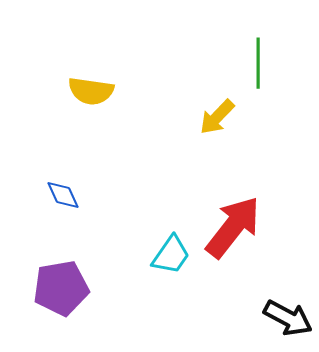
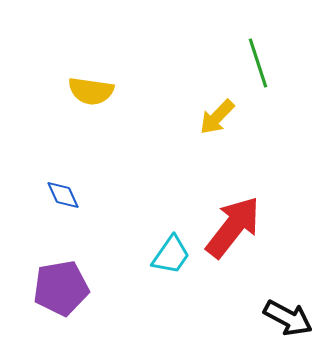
green line: rotated 18 degrees counterclockwise
